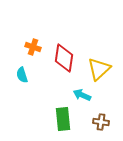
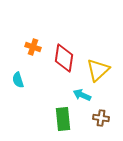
yellow triangle: moved 1 px left, 1 px down
cyan semicircle: moved 4 px left, 5 px down
brown cross: moved 4 px up
